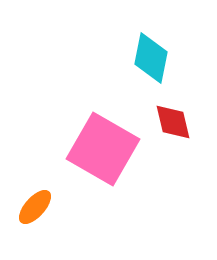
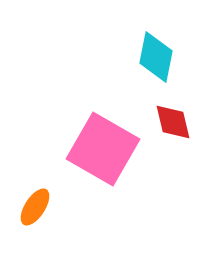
cyan diamond: moved 5 px right, 1 px up
orange ellipse: rotated 9 degrees counterclockwise
